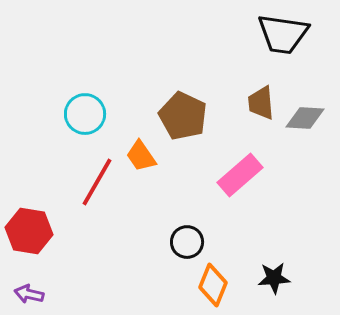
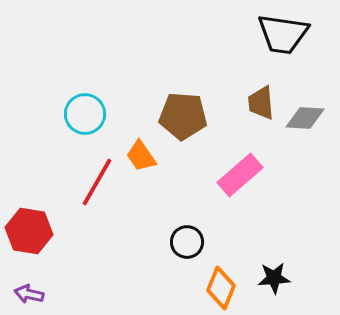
brown pentagon: rotated 21 degrees counterclockwise
orange diamond: moved 8 px right, 3 px down
